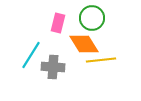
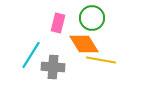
yellow line: rotated 16 degrees clockwise
